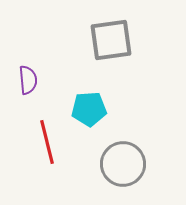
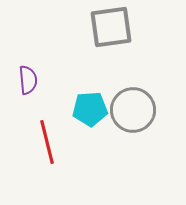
gray square: moved 13 px up
cyan pentagon: moved 1 px right
gray circle: moved 10 px right, 54 px up
